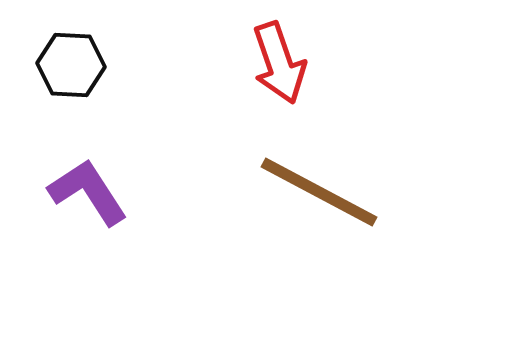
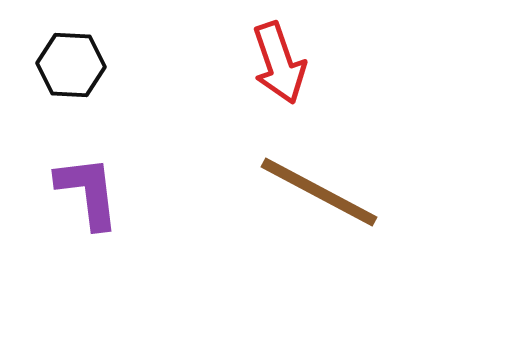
purple L-shape: rotated 26 degrees clockwise
